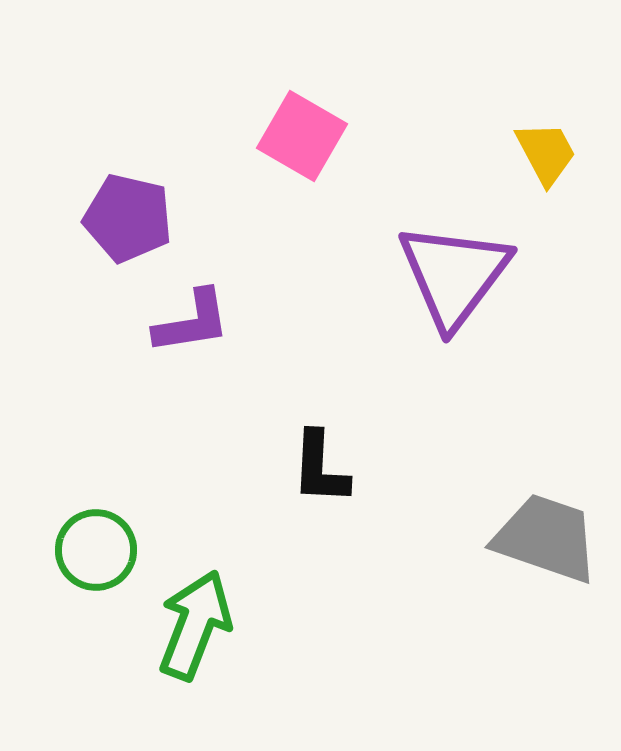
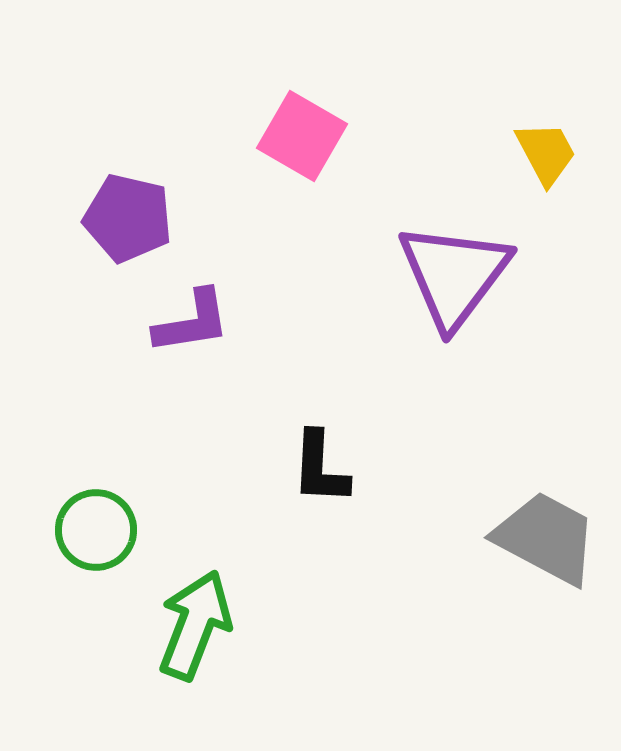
gray trapezoid: rotated 9 degrees clockwise
green circle: moved 20 px up
